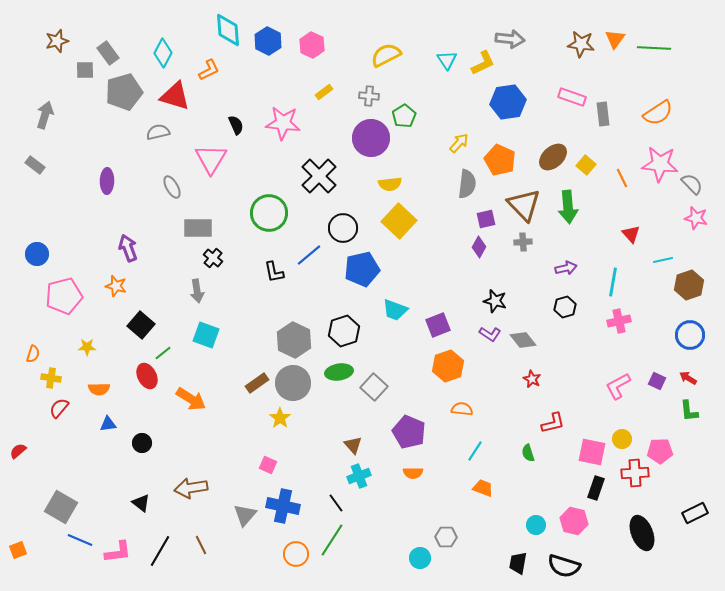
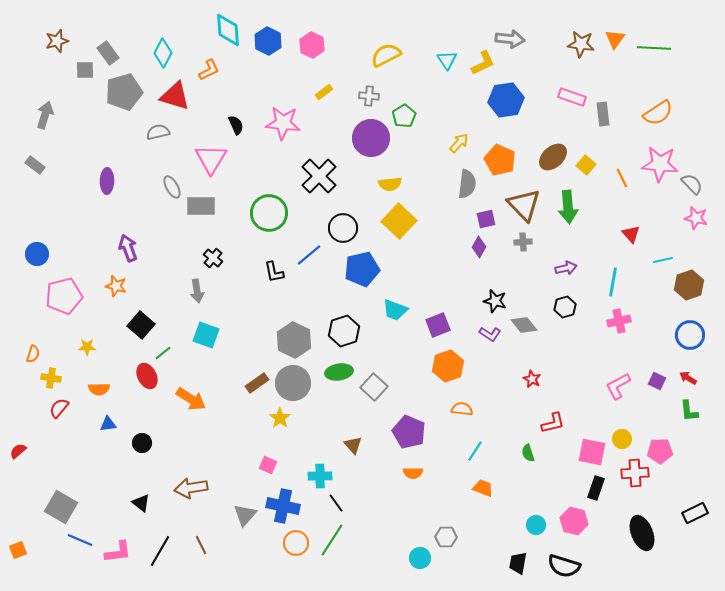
blue hexagon at (508, 102): moved 2 px left, 2 px up
gray rectangle at (198, 228): moved 3 px right, 22 px up
gray diamond at (523, 340): moved 1 px right, 15 px up
cyan cross at (359, 476): moved 39 px left; rotated 20 degrees clockwise
orange circle at (296, 554): moved 11 px up
